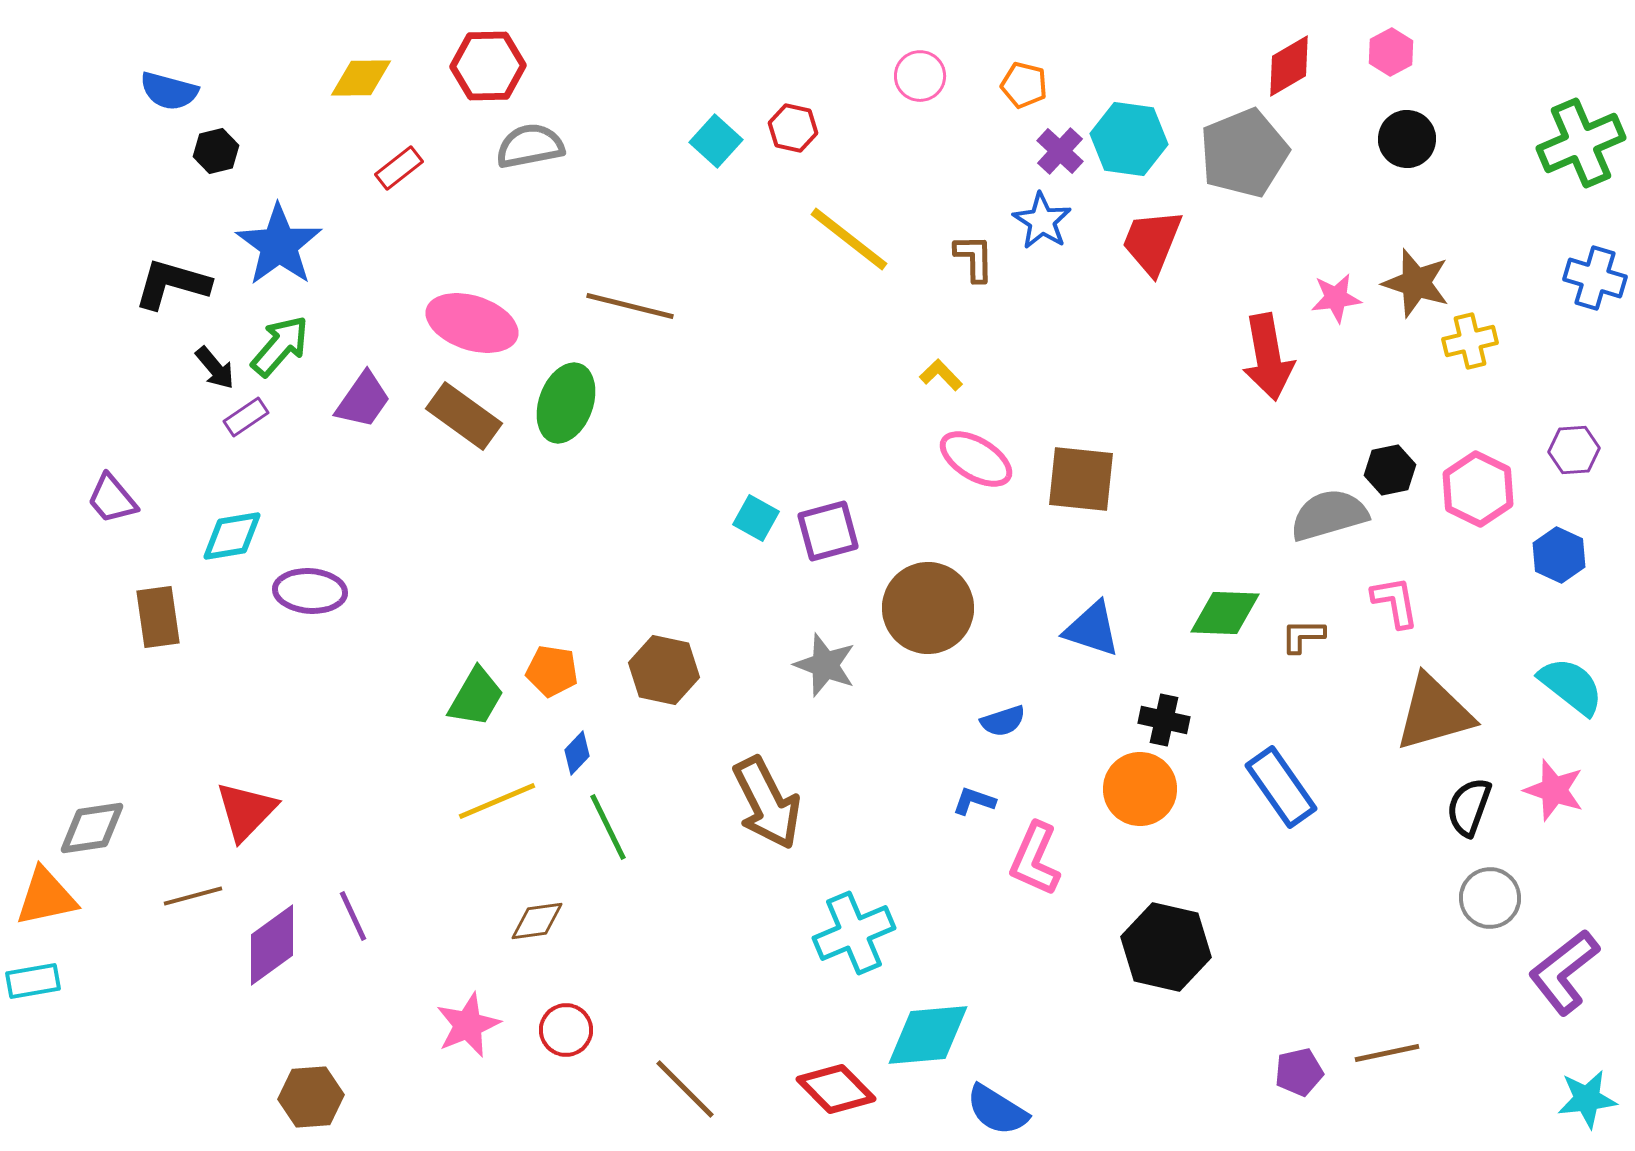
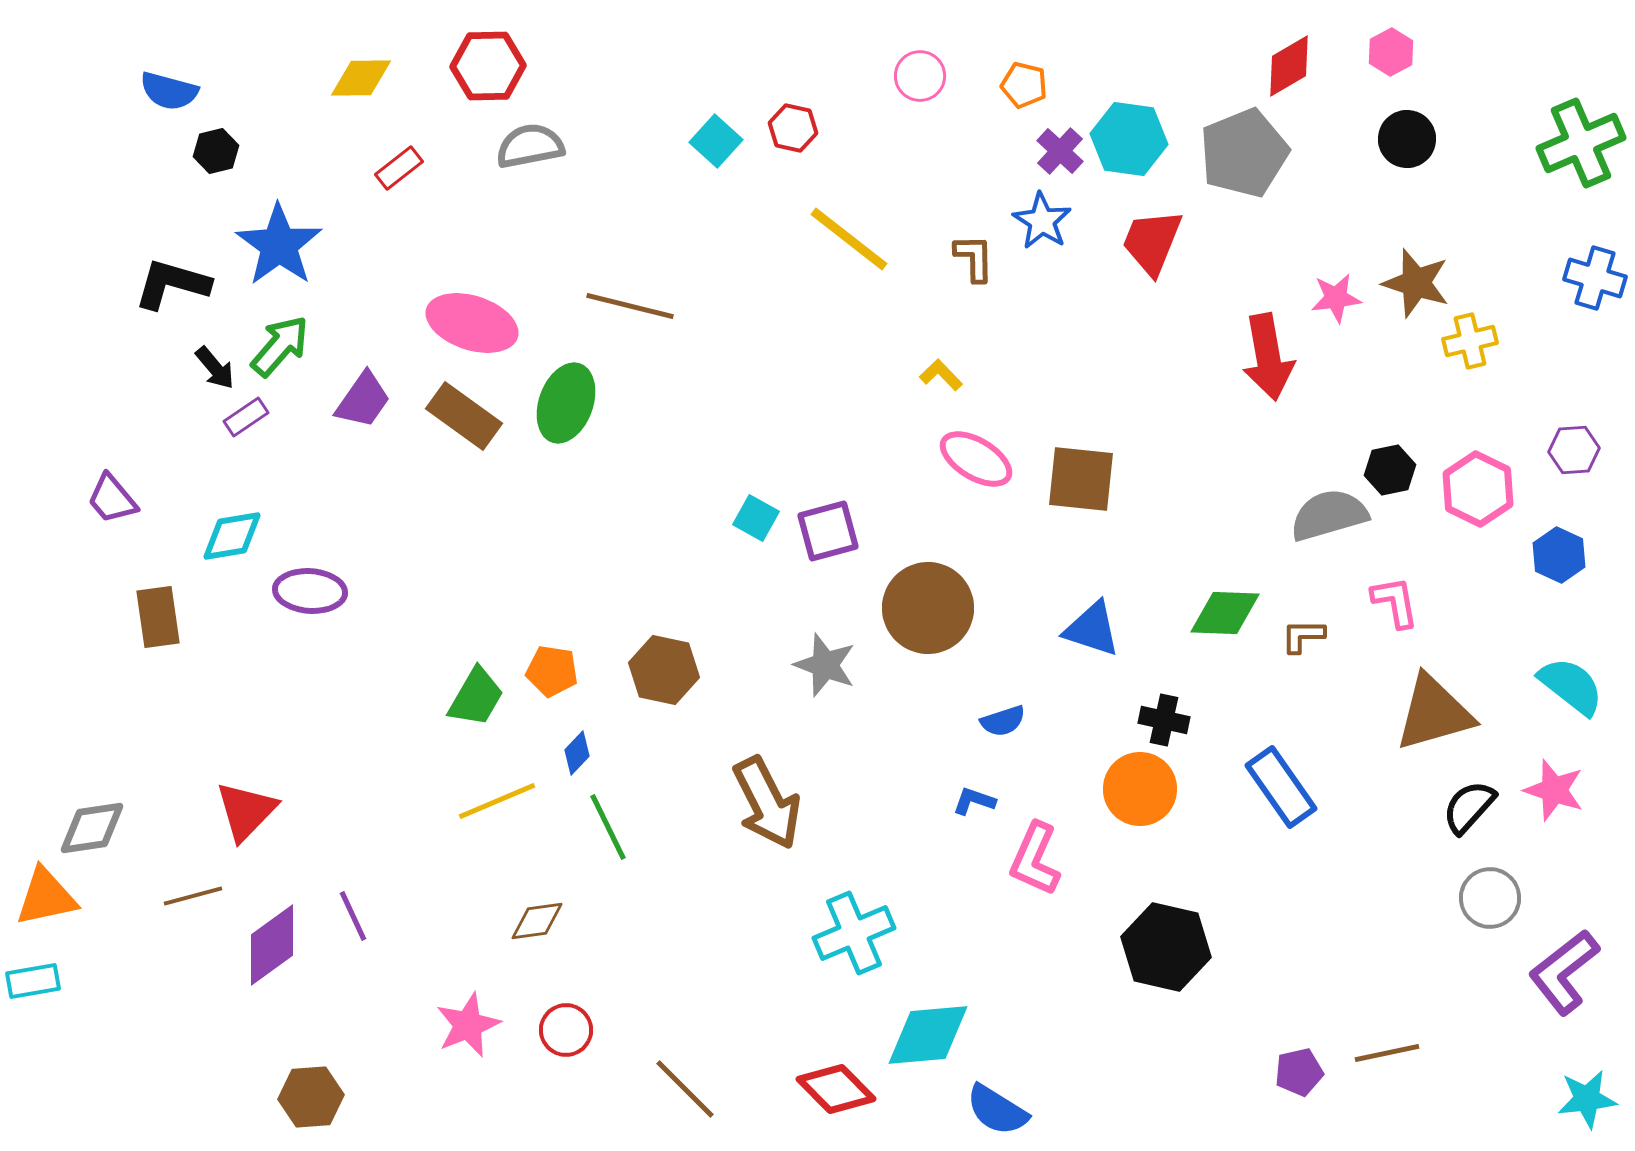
black semicircle at (1469, 807): rotated 22 degrees clockwise
